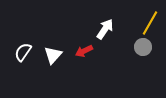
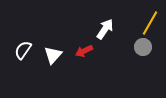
white semicircle: moved 2 px up
